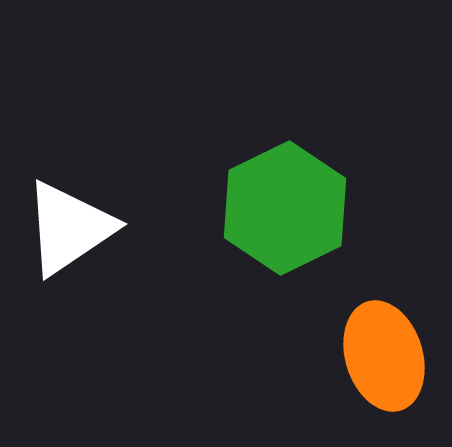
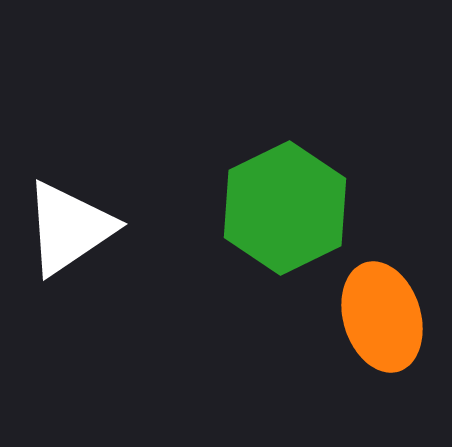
orange ellipse: moved 2 px left, 39 px up
